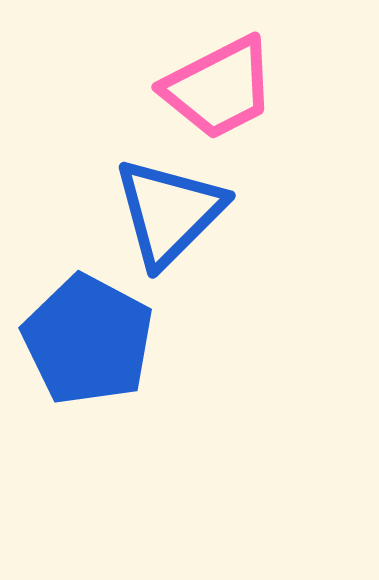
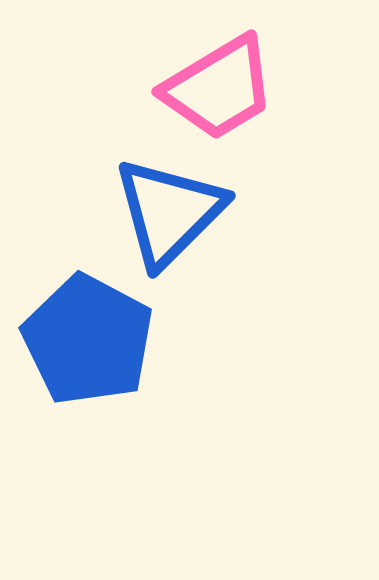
pink trapezoid: rotated 4 degrees counterclockwise
